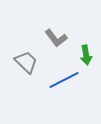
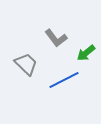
green arrow: moved 2 px up; rotated 60 degrees clockwise
gray trapezoid: moved 2 px down
